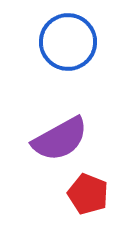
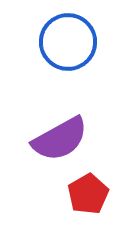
red pentagon: rotated 21 degrees clockwise
